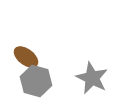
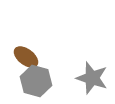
gray star: rotated 8 degrees counterclockwise
